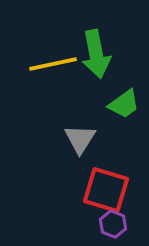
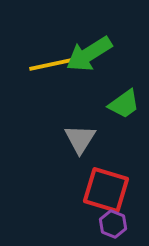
green arrow: moved 7 px left; rotated 69 degrees clockwise
